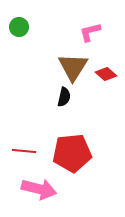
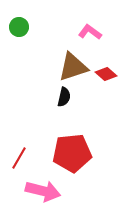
pink L-shape: rotated 50 degrees clockwise
brown triangle: rotated 40 degrees clockwise
red line: moved 5 px left, 7 px down; rotated 65 degrees counterclockwise
pink arrow: moved 4 px right, 2 px down
